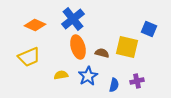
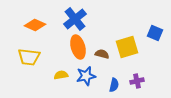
blue cross: moved 2 px right
blue square: moved 6 px right, 4 px down
yellow square: rotated 30 degrees counterclockwise
brown semicircle: moved 1 px down
yellow trapezoid: rotated 30 degrees clockwise
blue star: moved 2 px left; rotated 18 degrees clockwise
